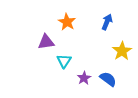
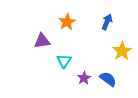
orange star: rotated 12 degrees clockwise
purple triangle: moved 4 px left, 1 px up
